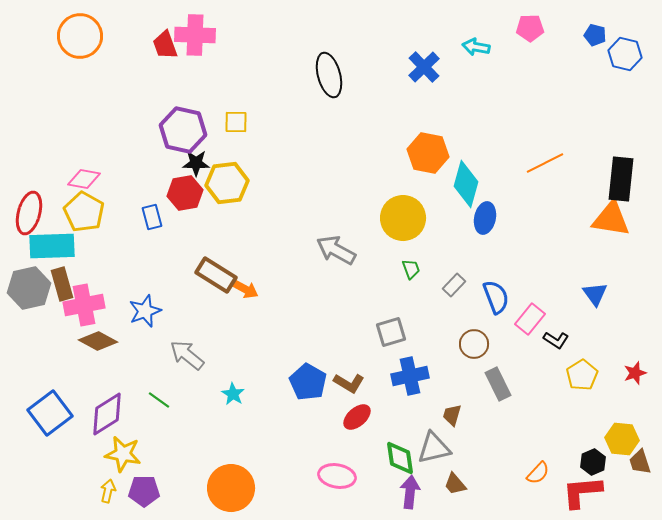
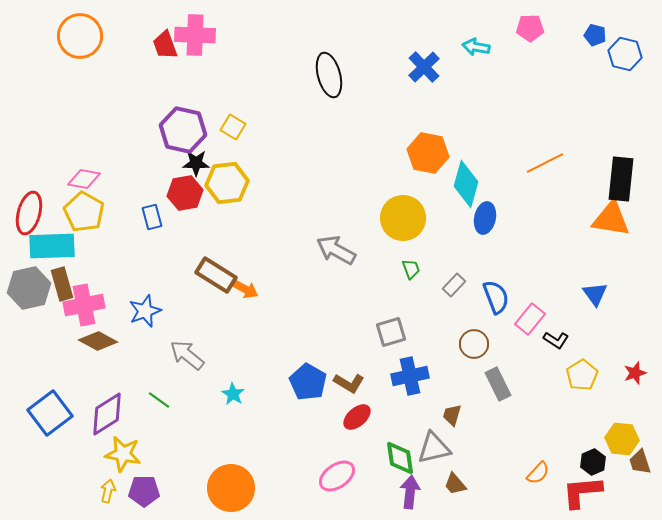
yellow square at (236, 122): moved 3 px left, 5 px down; rotated 30 degrees clockwise
pink ellipse at (337, 476): rotated 45 degrees counterclockwise
